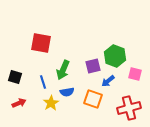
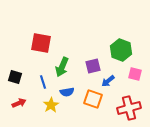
green hexagon: moved 6 px right, 6 px up
green arrow: moved 1 px left, 3 px up
yellow star: moved 2 px down
